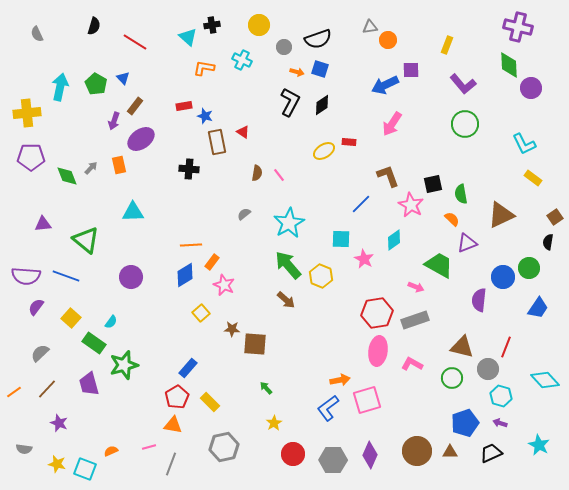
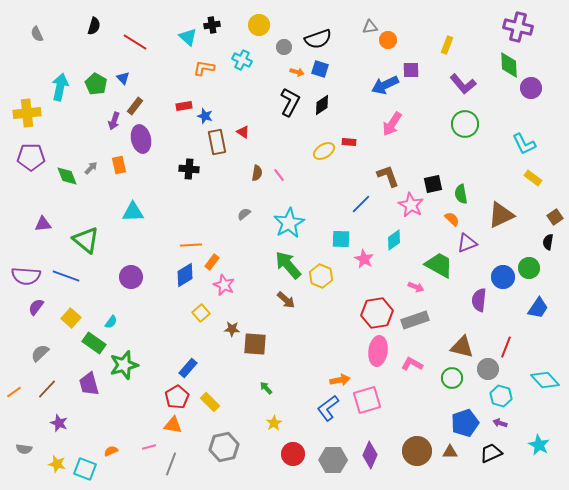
purple ellipse at (141, 139): rotated 68 degrees counterclockwise
